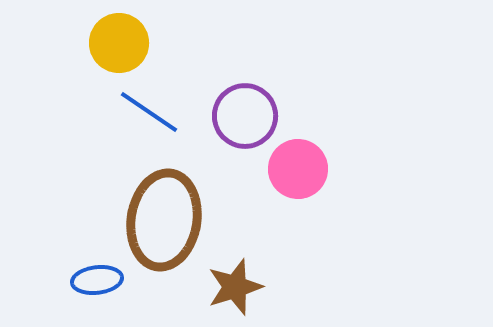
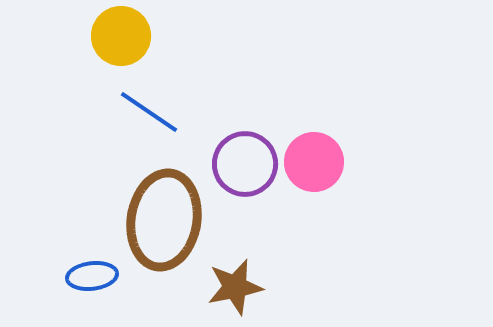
yellow circle: moved 2 px right, 7 px up
purple circle: moved 48 px down
pink circle: moved 16 px right, 7 px up
blue ellipse: moved 5 px left, 4 px up
brown star: rotated 6 degrees clockwise
